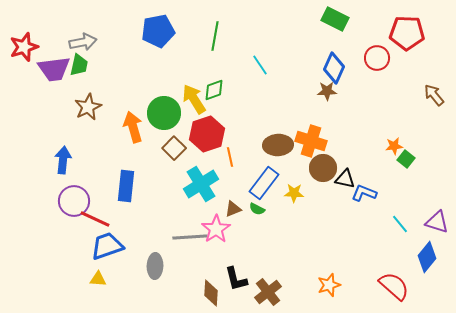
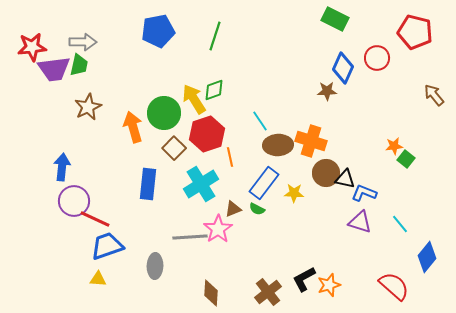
red pentagon at (407, 33): moved 8 px right, 1 px up; rotated 12 degrees clockwise
green line at (215, 36): rotated 8 degrees clockwise
gray arrow at (83, 42): rotated 12 degrees clockwise
red star at (24, 47): moved 8 px right; rotated 12 degrees clockwise
cyan line at (260, 65): moved 56 px down
blue diamond at (334, 68): moved 9 px right
blue arrow at (63, 160): moved 1 px left, 7 px down
brown circle at (323, 168): moved 3 px right, 5 px down
blue rectangle at (126, 186): moved 22 px right, 2 px up
purple triangle at (437, 222): moved 77 px left
pink star at (216, 229): moved 2 px right
black L-shape at (236, 279): moved 68 px right; rotated 76 degrees clockwise
